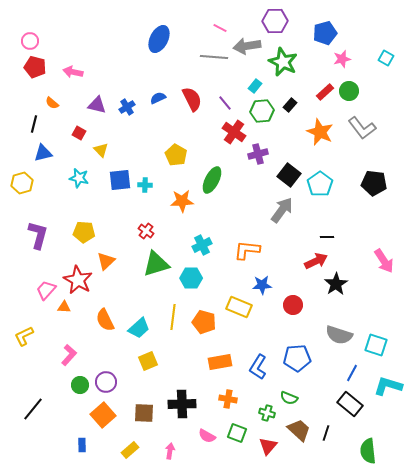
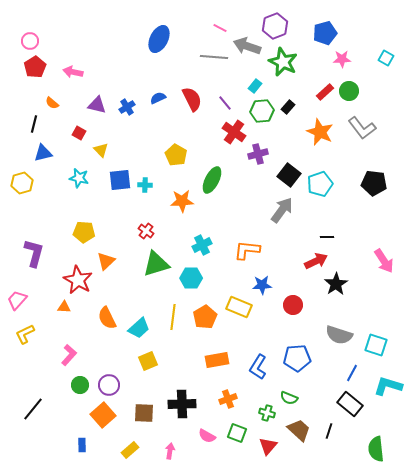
purple hexagon at (275, 21): moved 5 px down; rotated 20 degrees counterclockwise
gray arrow at (247, 46): rotated 28 degrees clockwise
pink star at (342, 59): rotated 12 degrees clockwise
red pentagon at (35, 67): rotated 25 degrees clockwise
black rectangle at (290, 105): moved 2 px left, 2 px down
cyan pentagon at (320, 184): rotated 15 degrees clockwise
purple L-shape at (38, 235): moved 4 px left, 18 px down
pink trapezoid at (46, 290): moved 29 px left, 10 px down
orange semicircle at (105, 320): moved 2 px right, 2 px up
orange pentagon at (204, 322): moved 1 px right, 5 px up; rotated 25 degrees clockwise
yellow L-shape at (24, 336): moved 1 px right, 2 px up
orange rectangle at (220, 362): moved 3 px left, 2 px up
purple circle at (106, 382): moved 3 px right, 3 px down
orange cross at (228, 399): rotated 30 degrees counterclockwise
black line at (326, 433): moved 3 px right, 2 px up
green semicircle at (368, 451): moved 8 px right, 2 px up
